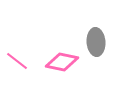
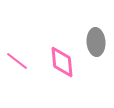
pink diamond: rotated 72 degrees clockwise
